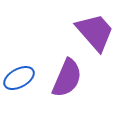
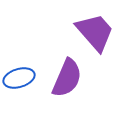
blue ellipse: rotated 12 degrees clockwise
